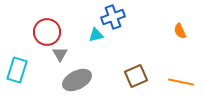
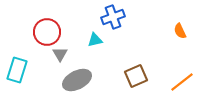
cyan triangle: moved 1 px left, 5 px down
orange line: moved 1 px right; rotated 50 degrees counterclockwise
